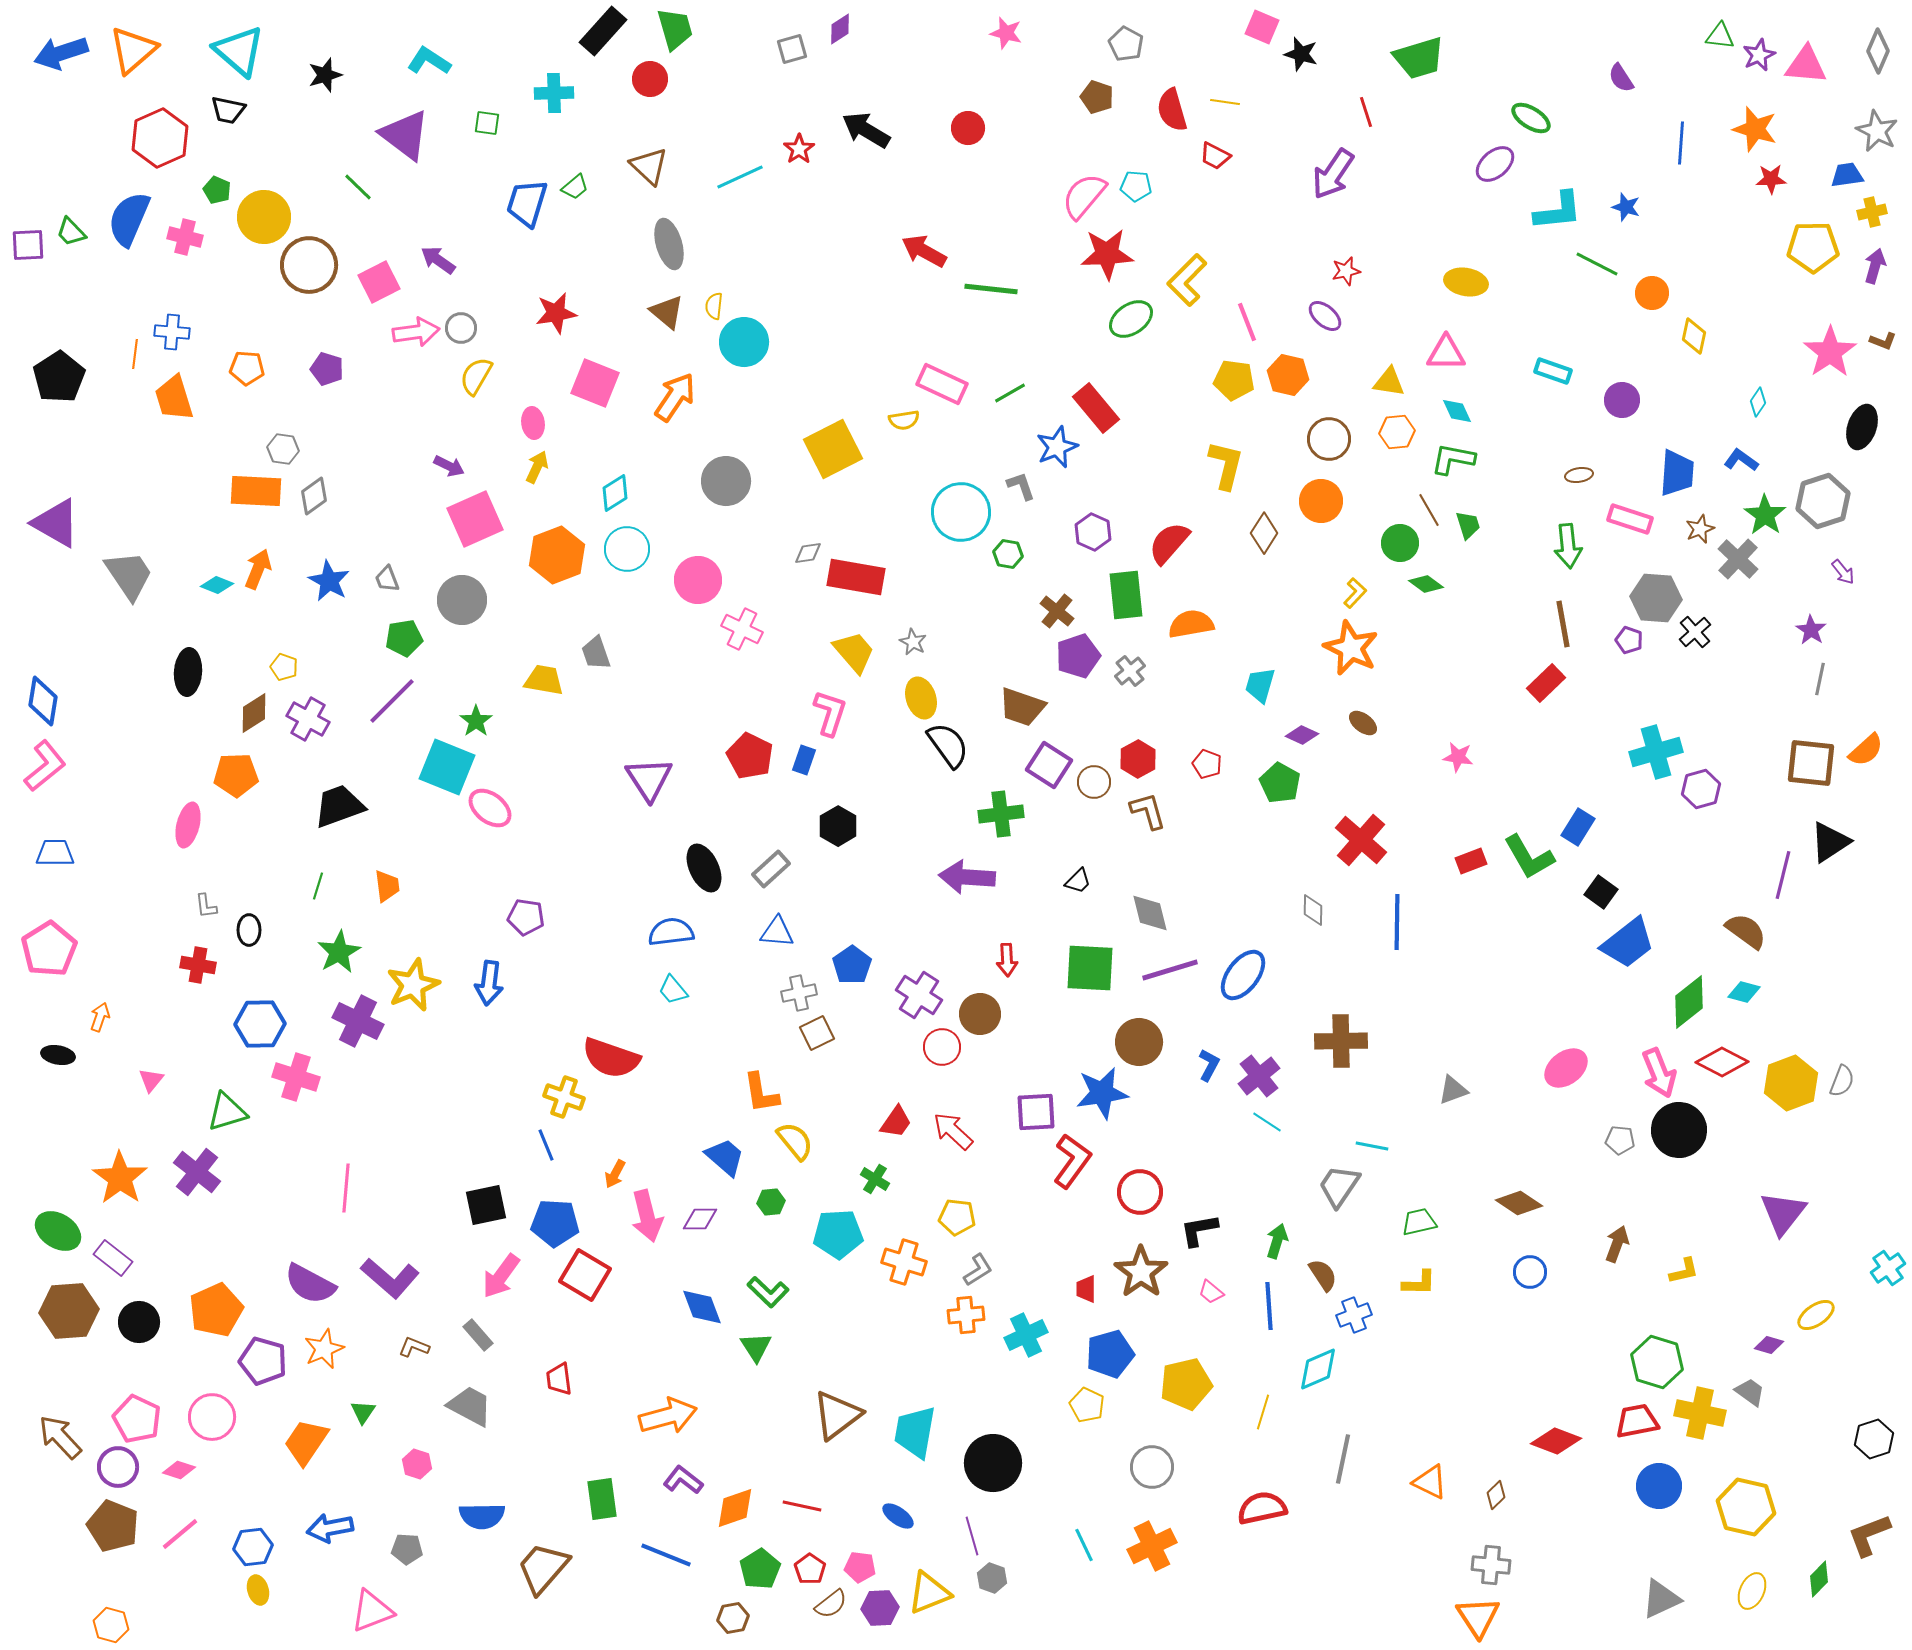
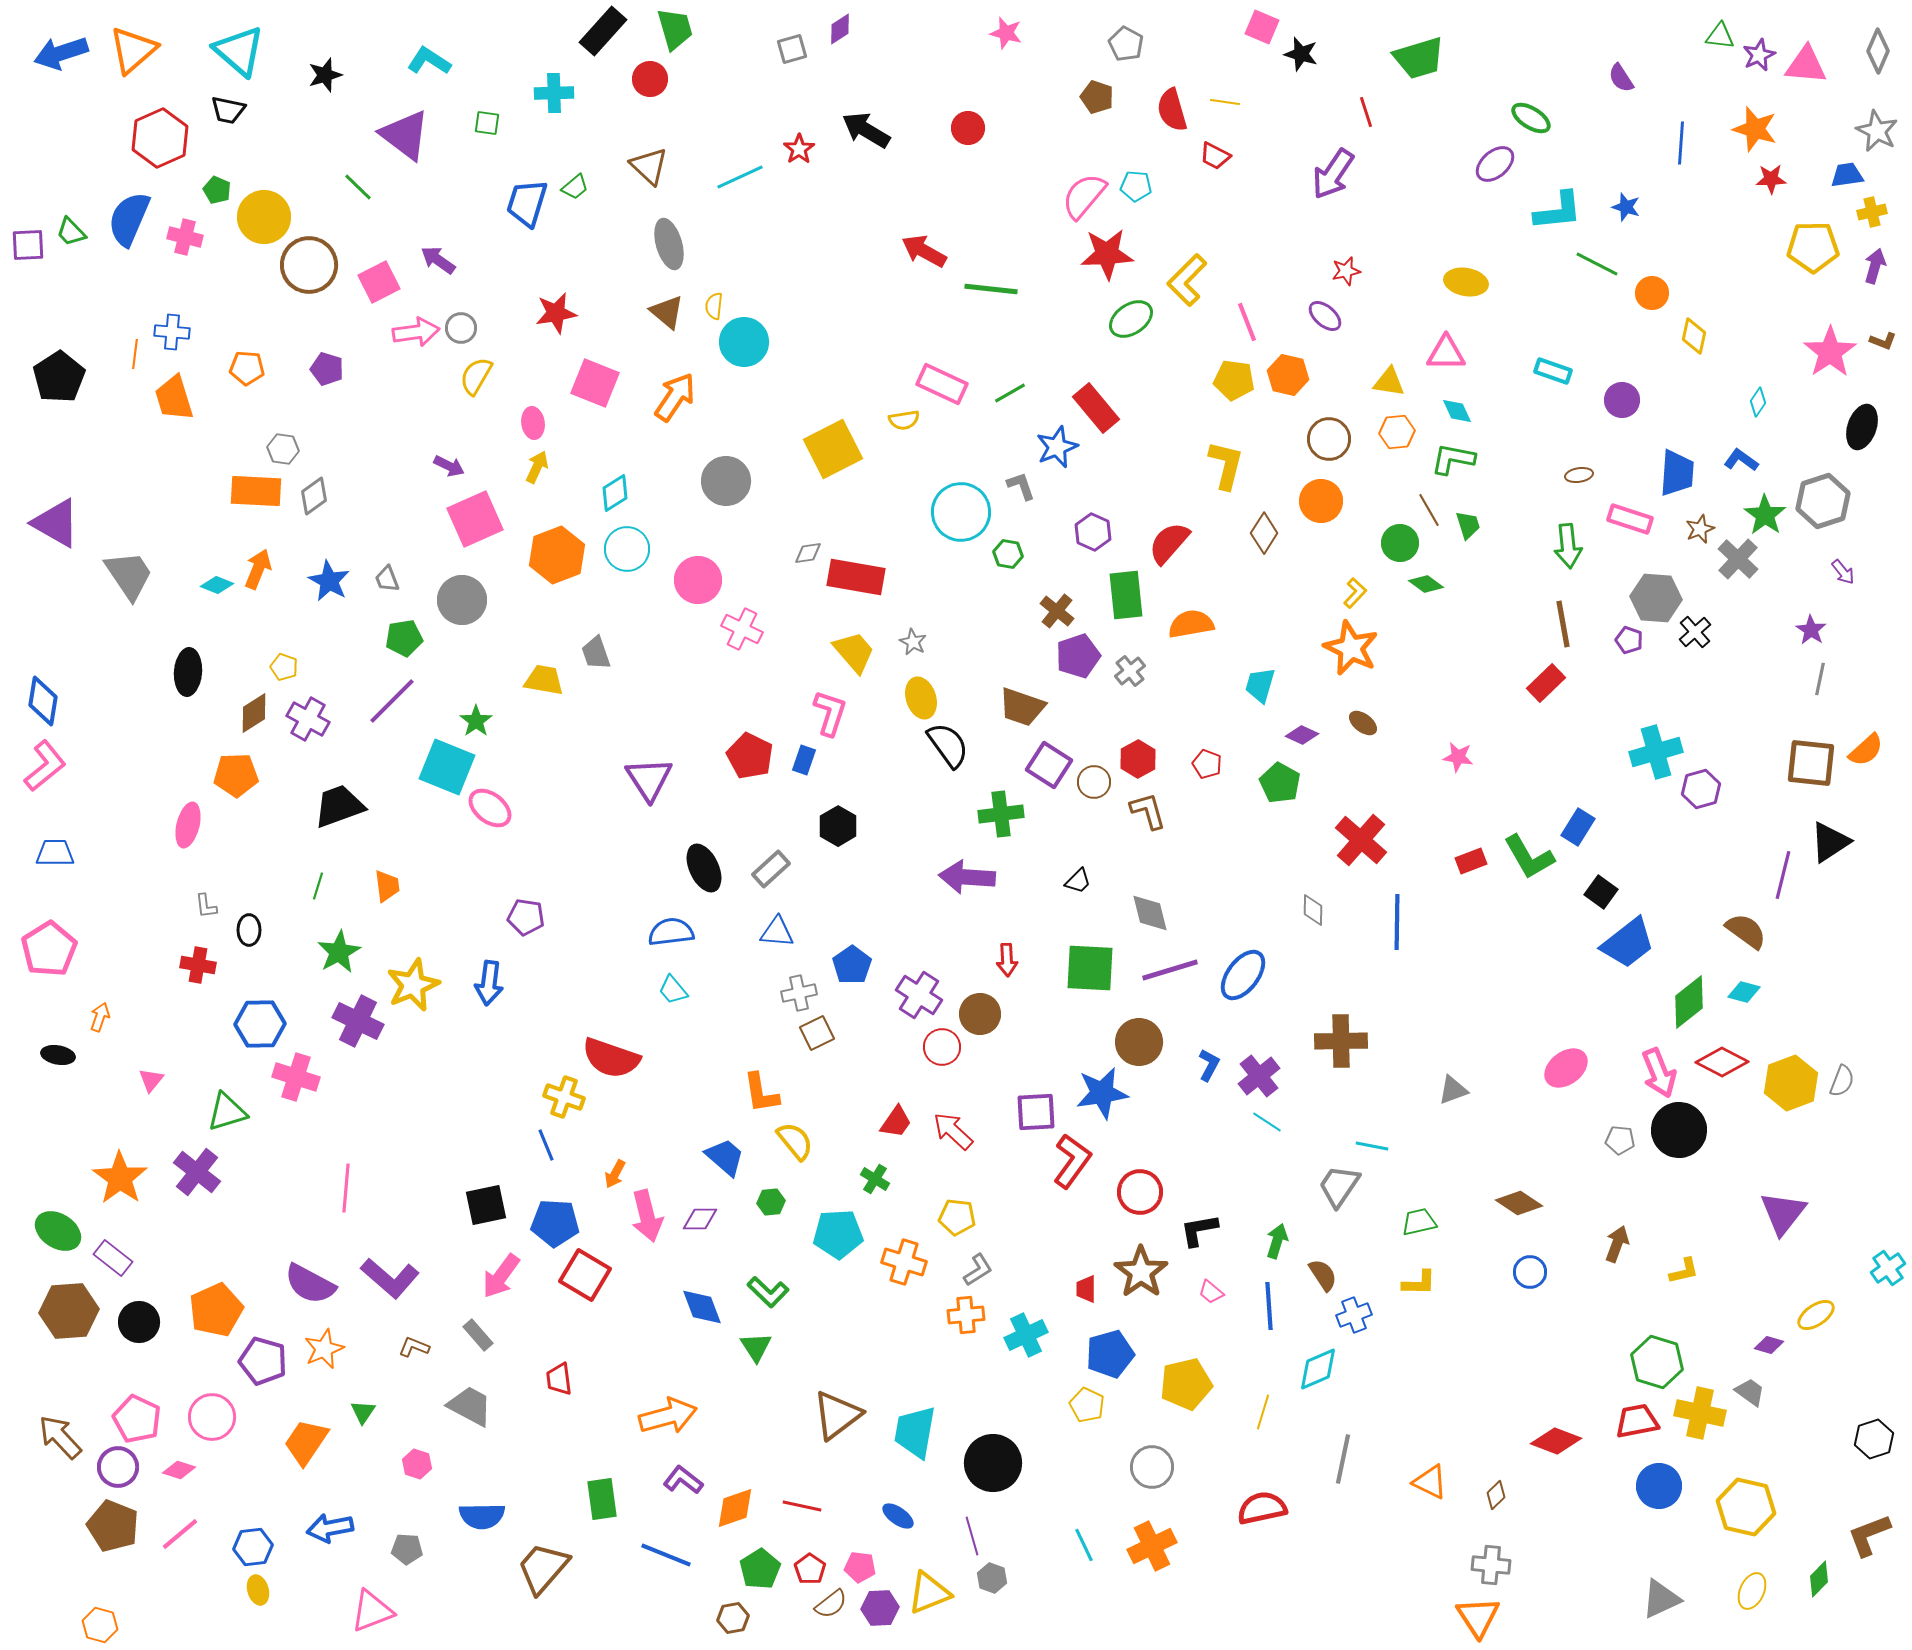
orange hexagon at (111, 1625): moved 11 px left
